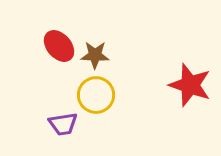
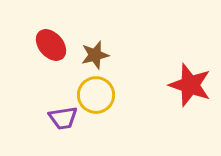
red ellipse: moved 8 px left, 1 px up
brown star: rotated 16 degrees counterclockwise
purple trapezoid: moved 6 px up
